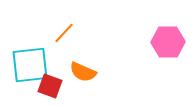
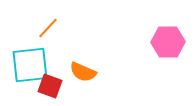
orange line: moved 16 px left, 5 px up
